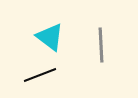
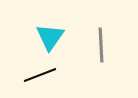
cyan triangle: rotated 28 degrees clockwise
